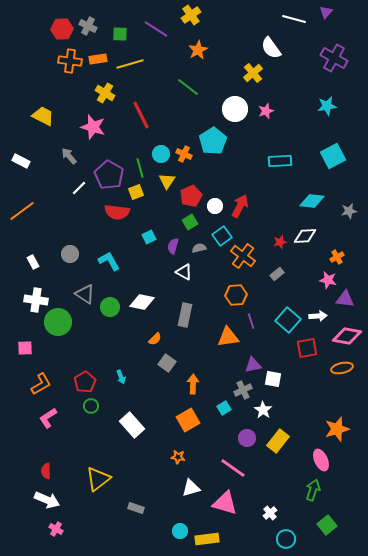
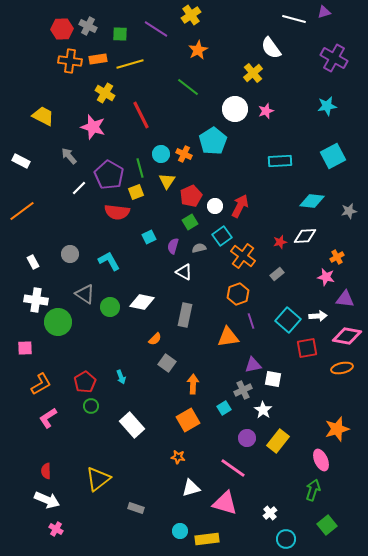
purple triangle at (326, 12): moved 2 px left; rotated 32 degrees clockwise
pink star at (328, 280): moved 2 px left, 3 px up
orange hexagon at (236, 295): moved 2 px right, 1 px up; rotated 15 degrees counterclockwise
